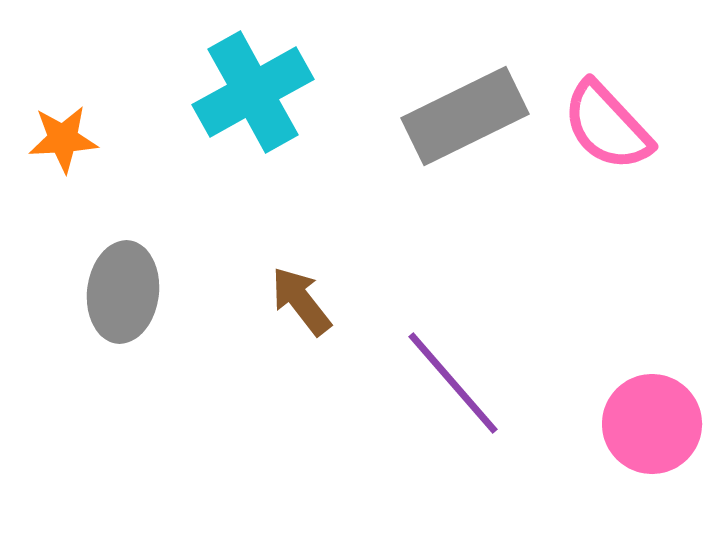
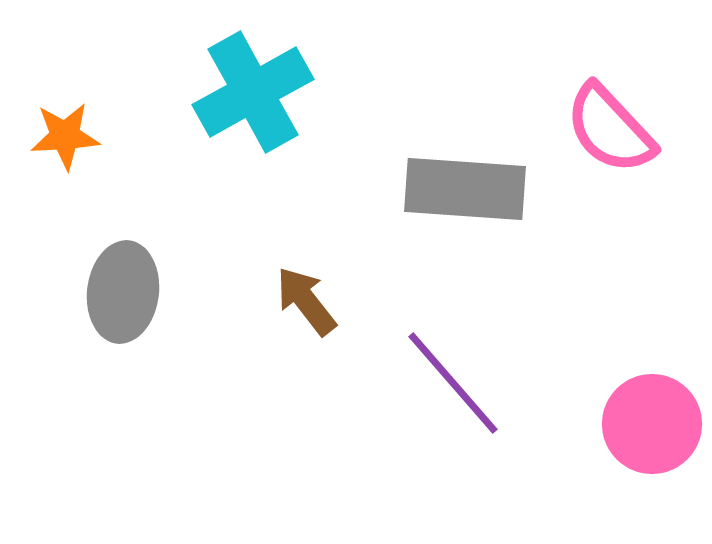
gray rectangle: moved 73 px down; rotated 30 degrees clockwise
pink semicircle: moved 3 px right, 3 px down
orange star: moved 2 px right, 3 px up
brown arrow: moved 5 px right
